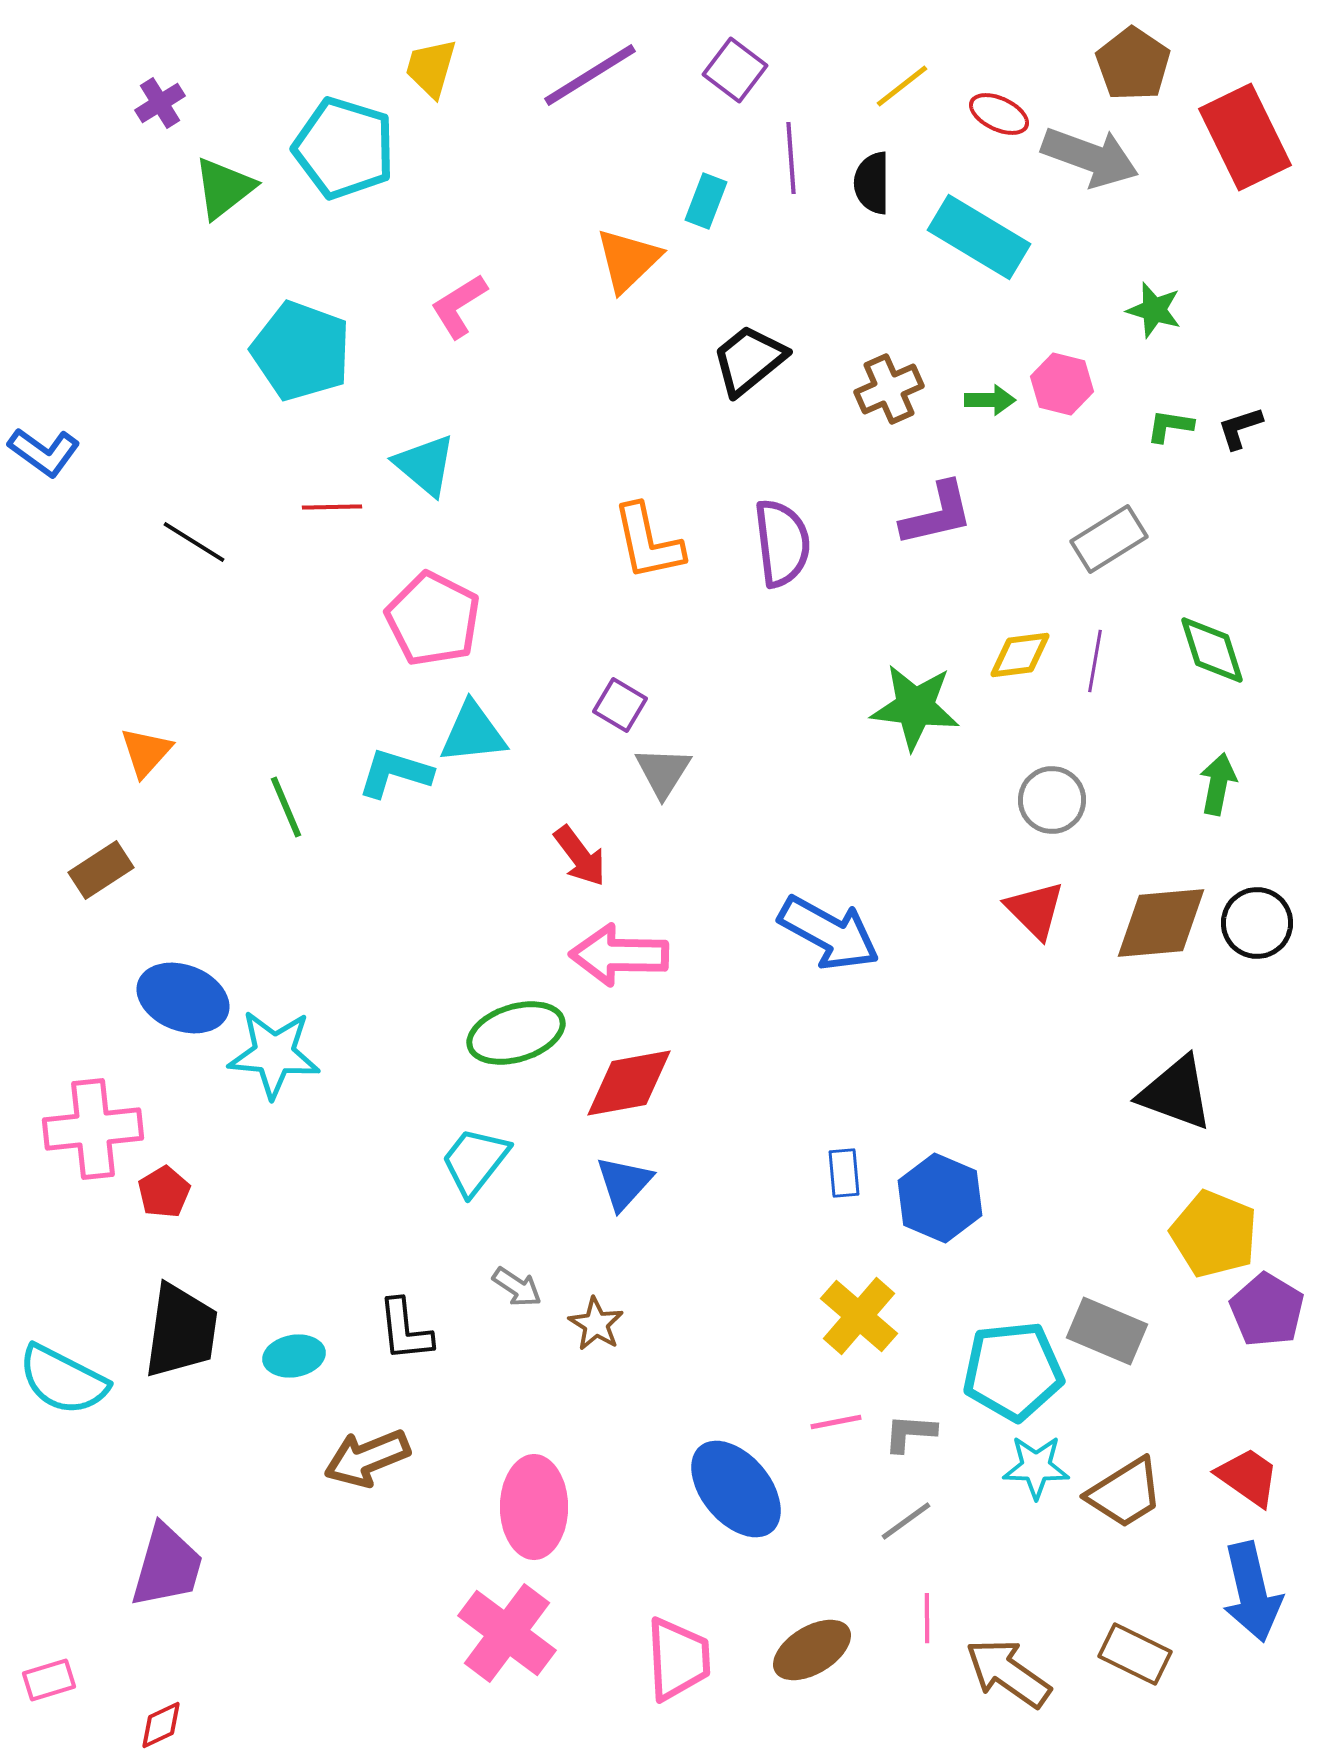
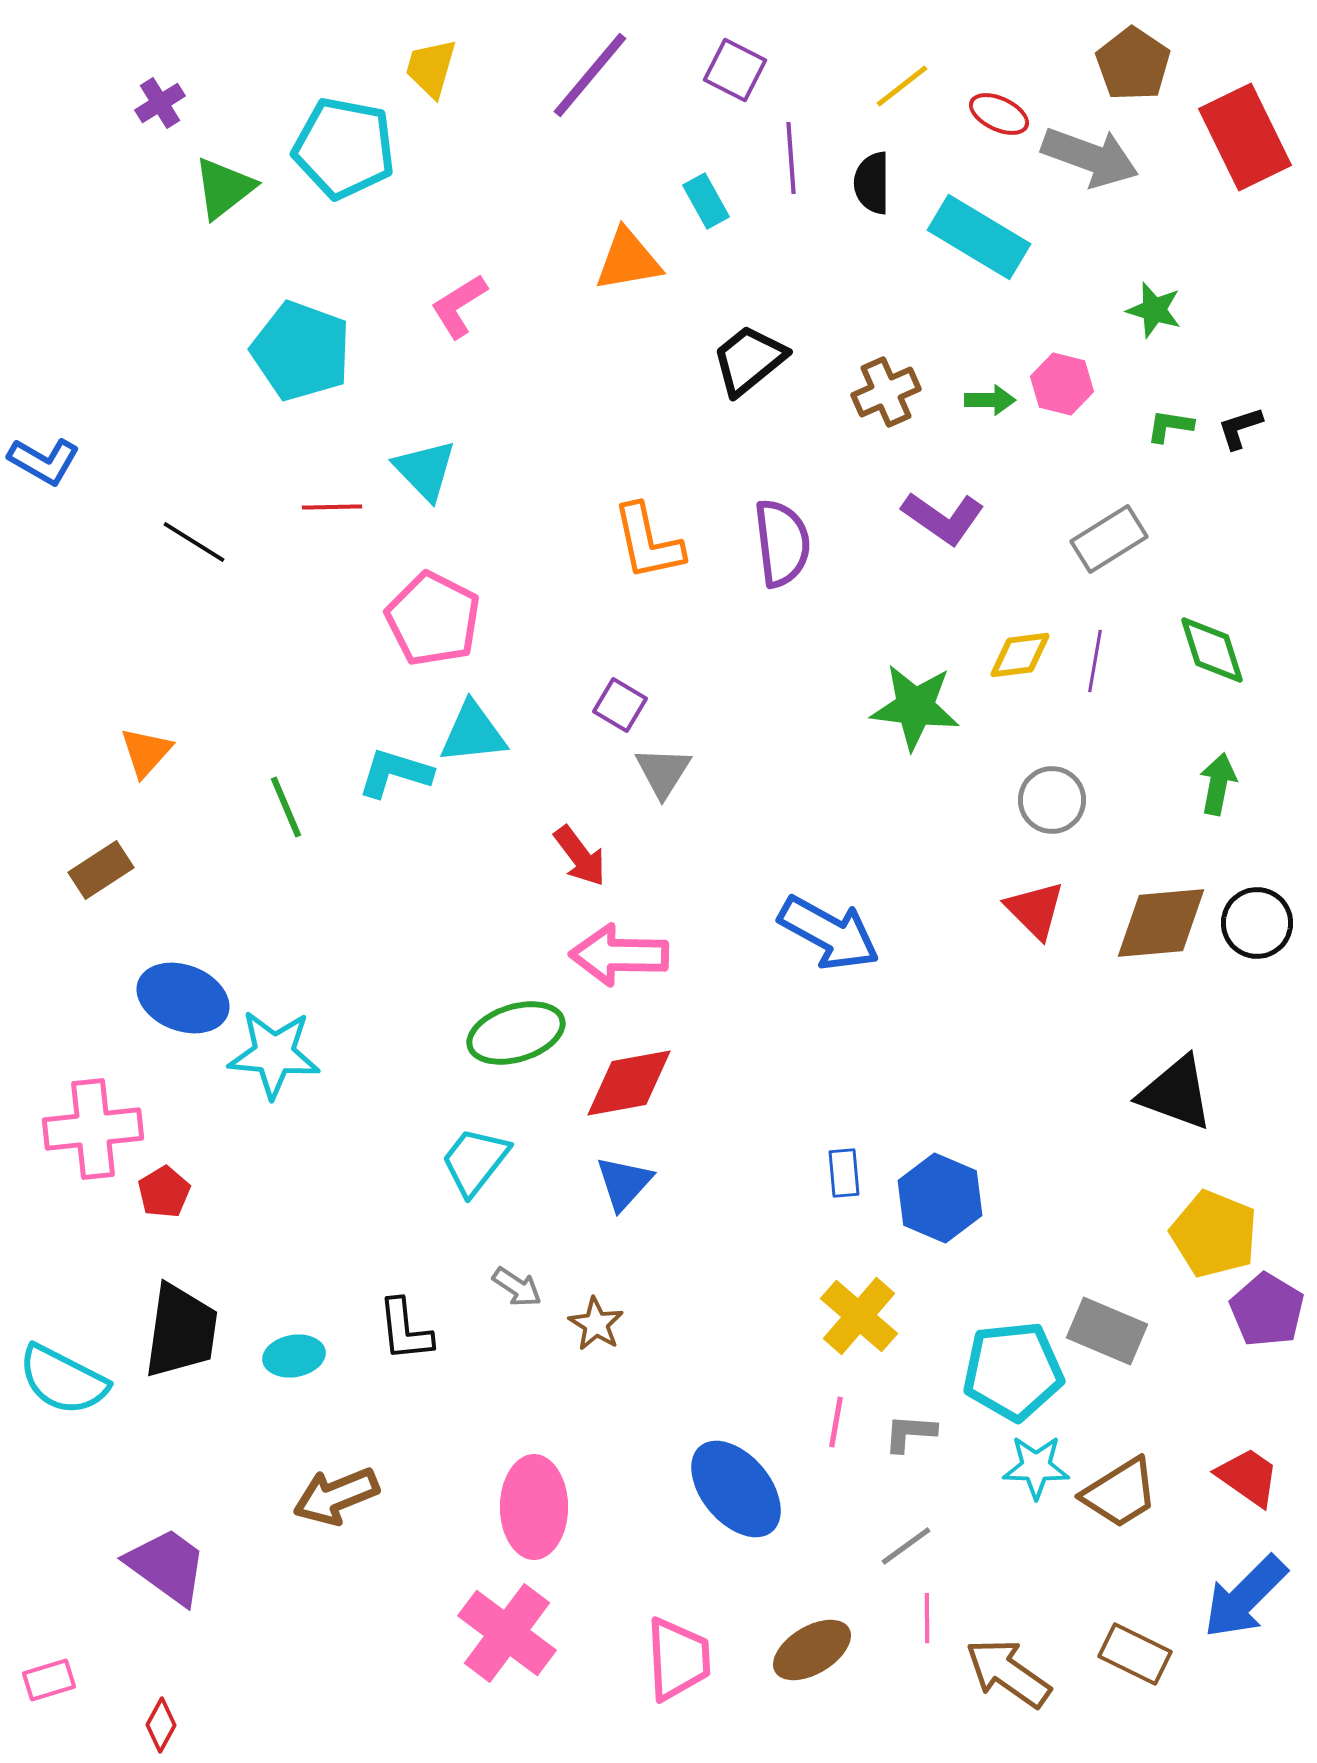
purple square at (735, 70): rotated 10 degrees counterclockwise
purple line at (590, 75): rotated 18 degrees counterclockwise
cyan pentagon at (344, 148): rotated 6 degrees counterclockwise
cyan rectangle at (706, 201): rotated 50 degrees counterclockwise
orange triangle at (628, 260): rotated 34 degrees clockwise
brown cross at (889, 389): moved 3 px left, 3 px down
blue L-shape at (44, 452): moved 9 px down; rotated 6 degrees counterclockwise
cyan triangle at (425, 465): moved 5 px down; rotated 6 degrees clockwise
purple L-shape at (937, 514): moved 6 px right, 4 px down; rotated 48 degrees clockwise
pink line at (836, 1422): rotated 69 degrees counterclockwise
brown arrow at (367, 1458): moved 31 px left, 38 px down
brown trapezoid at (1125, 1493): moved 5 px left
gray line at (906, 1521): moved 25 px down
purple trapezoid at (167, 1566): rotated 70 degrees counterclockwise
blue arrow at (1252, 1592): moved 7 px left, 5 px down; rotated 58 degrees clockwise
red diamond at (161, 1725): rotated 36 degrees counterclockwise
